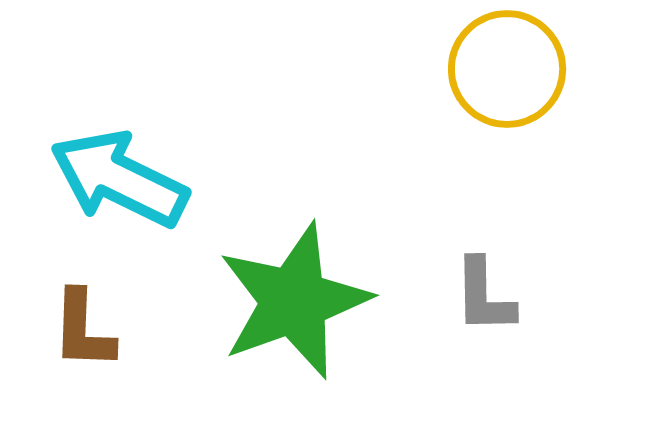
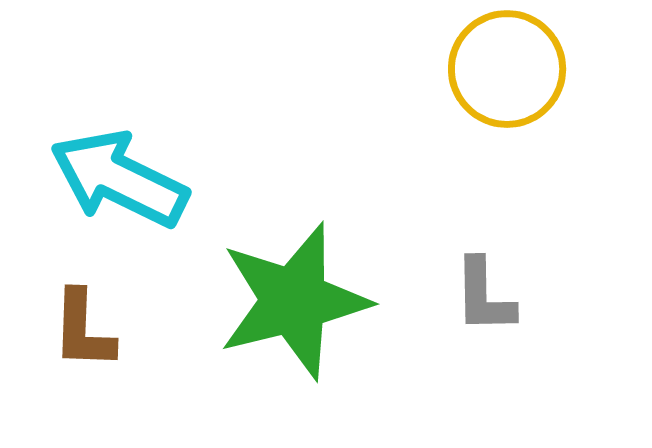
green star: rotated 6 degrees clockwise
